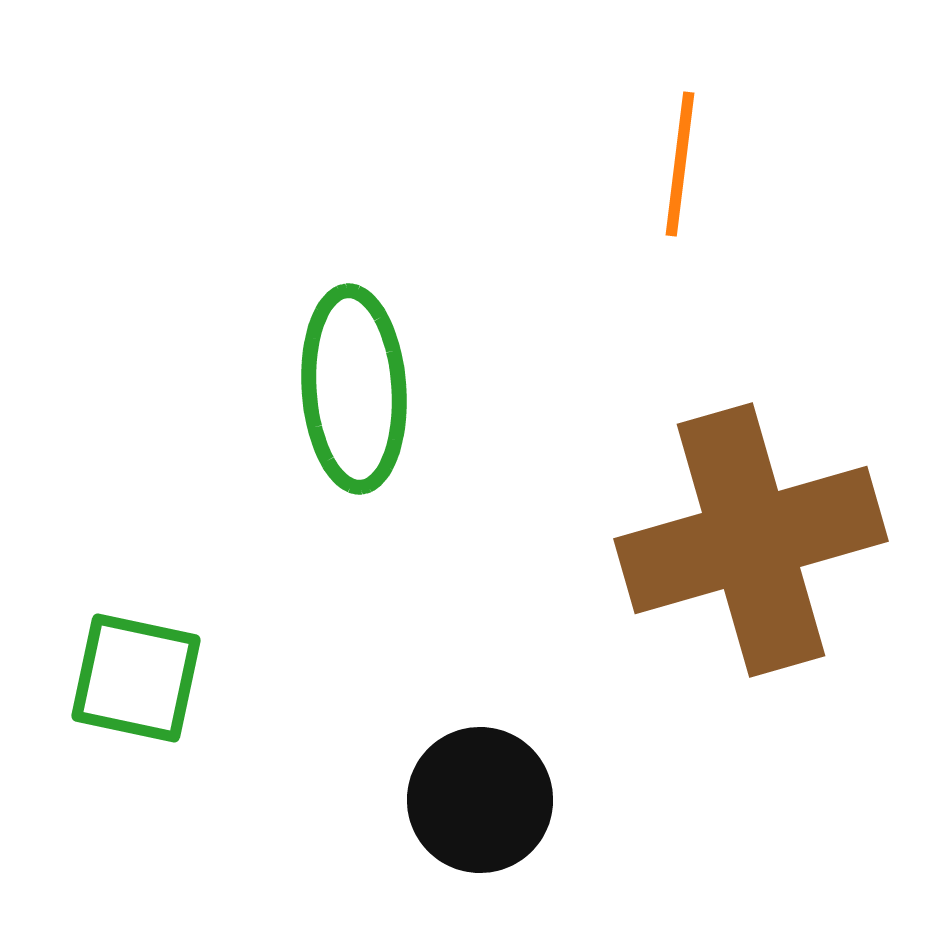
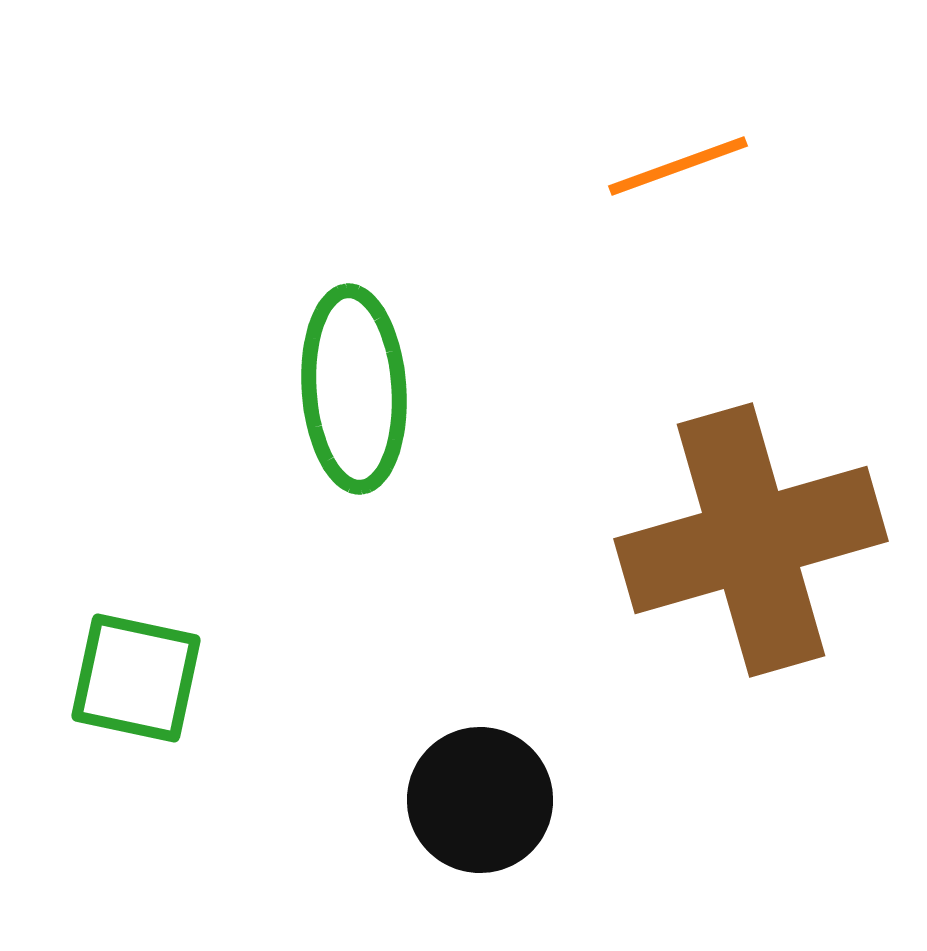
orange line: moved 2 px left, 2 px down; rotated 63 degrees clockwise
